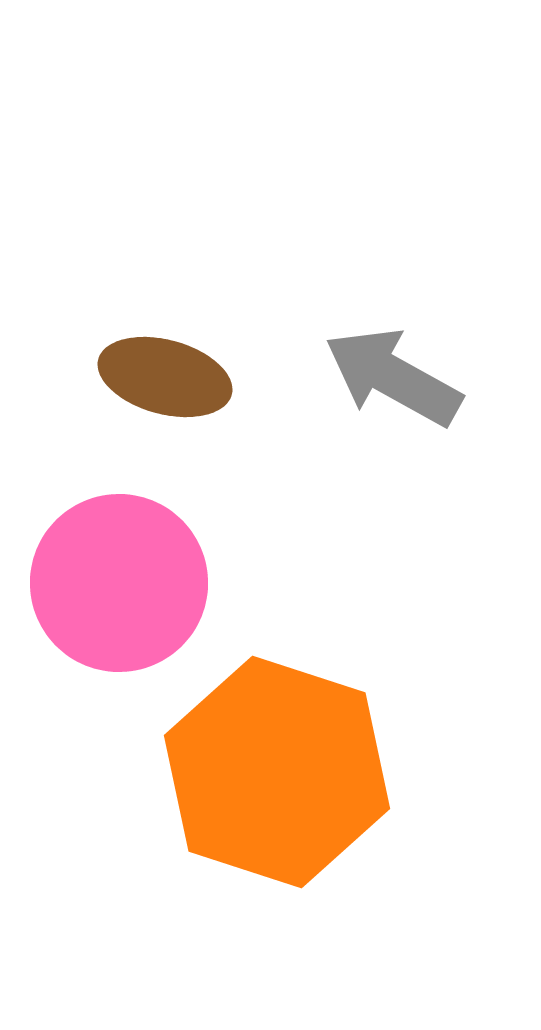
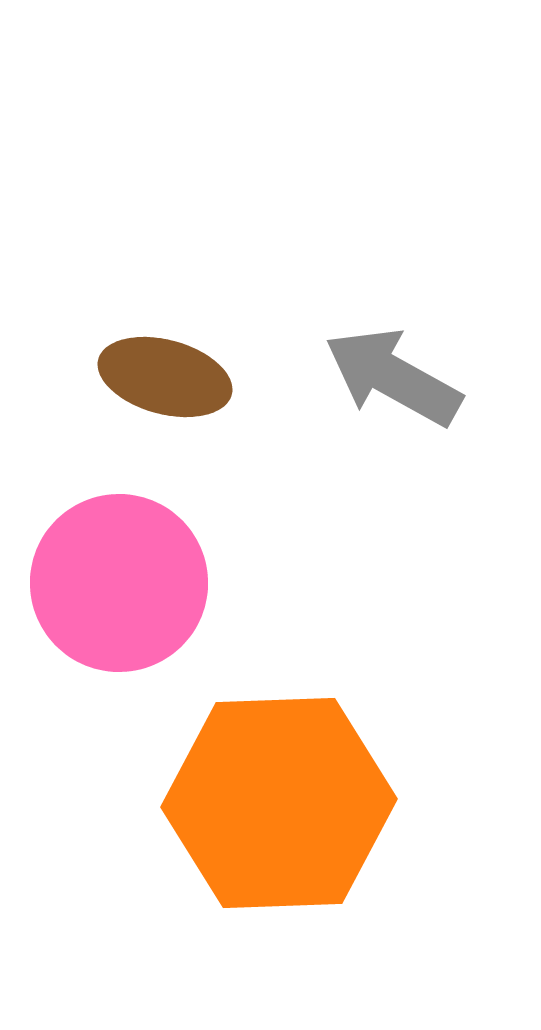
orange hexagon: moved 2 px right, 31 px down; rotated 20 degrees counterclockwise
